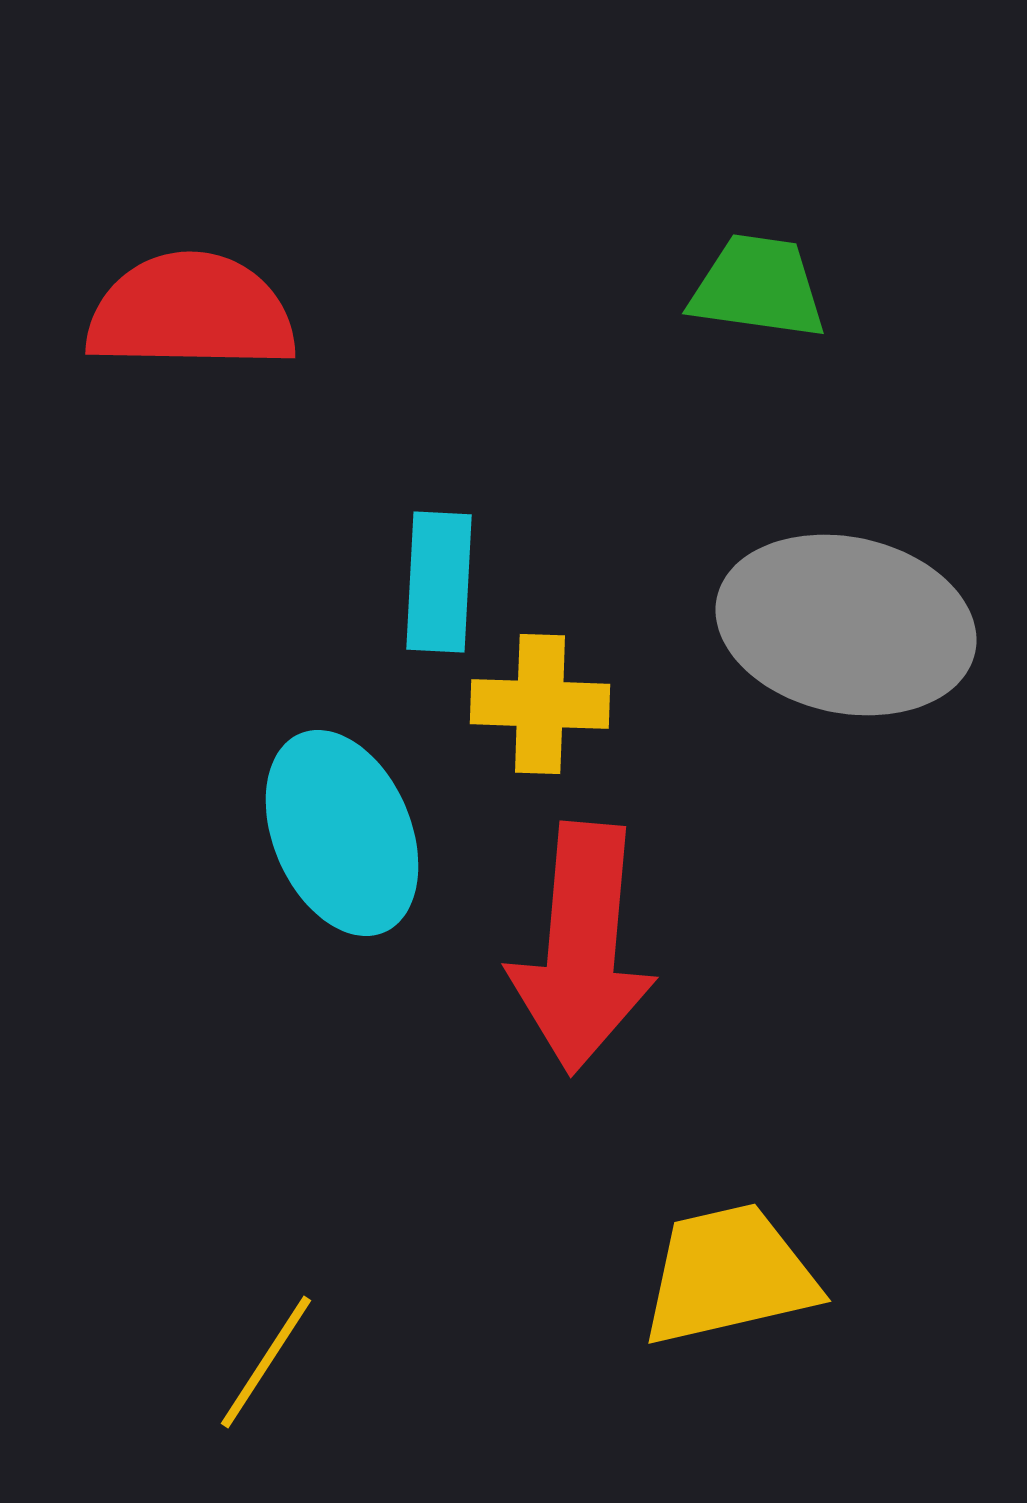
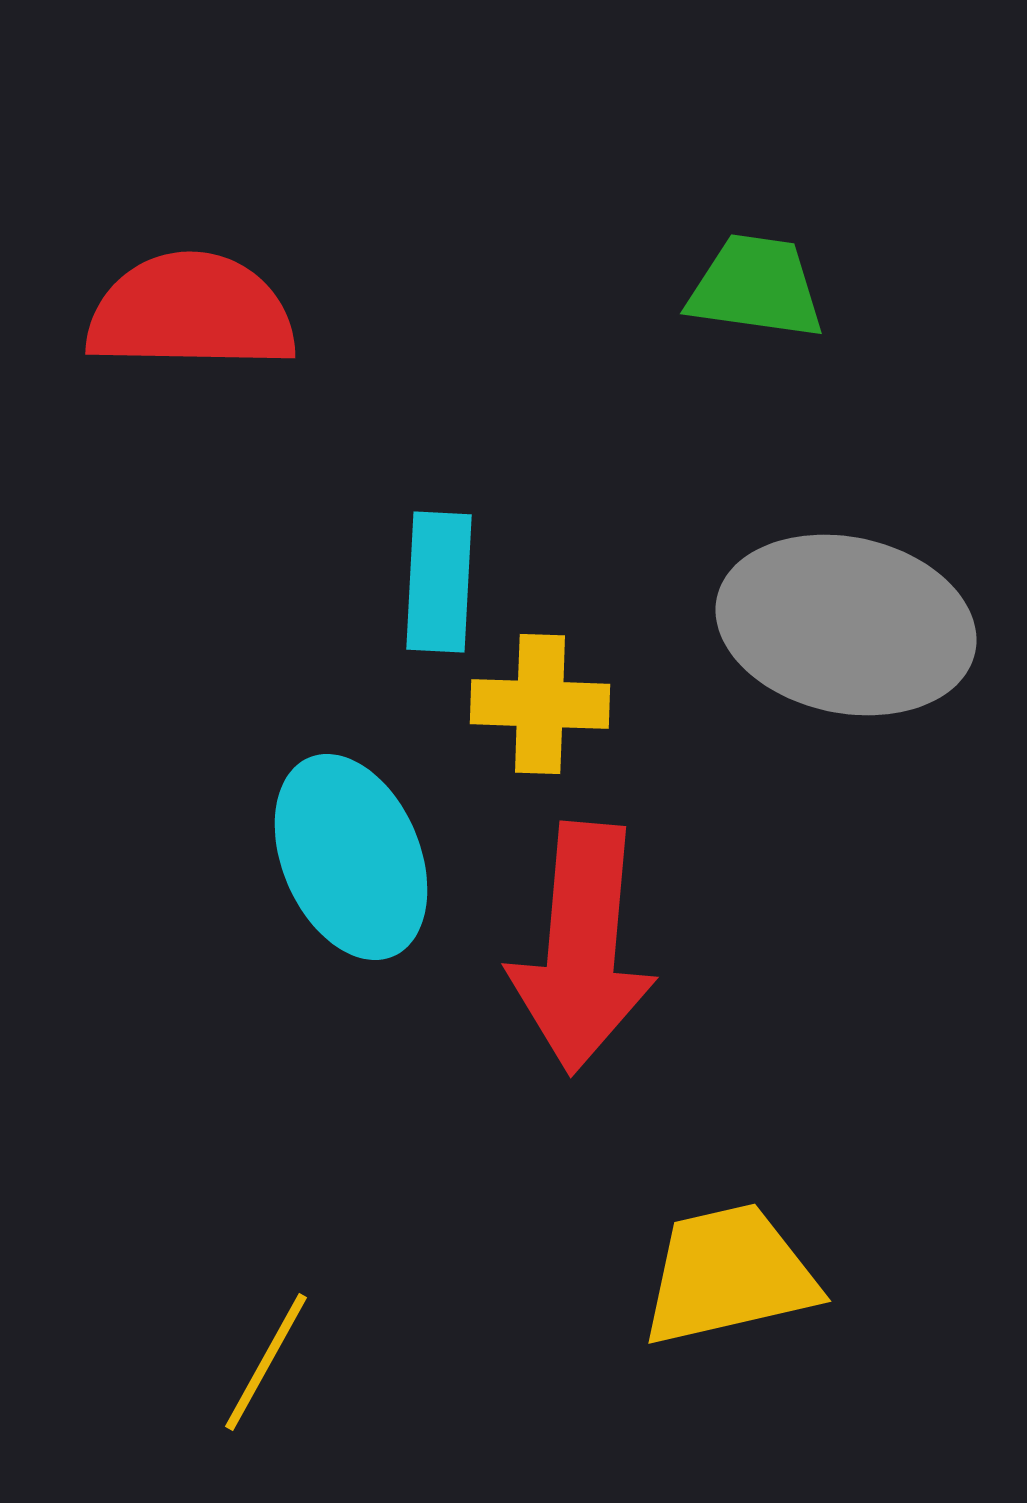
green trapezoid: moved 2 px left
cyan ellipse: moved 9 px right, 24 px down
yellow line: rotated 4 degrees counterclockwise
